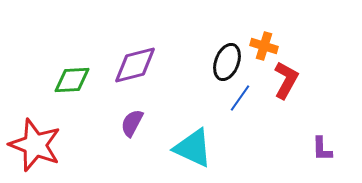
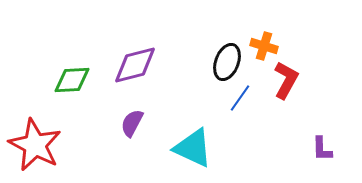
red star: rotated 6 degrees clockwise
